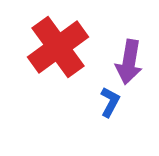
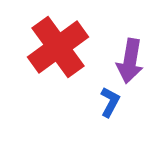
purple arrow: moved 1 px right, 1 px up
